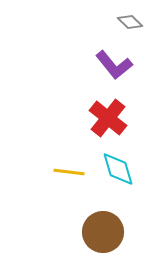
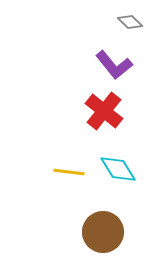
red cross: moved 4 px left, 7 px up
cyan diamond: rotated 15 degrees counterclockwise
